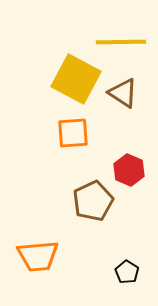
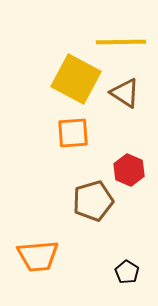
brown triangle: moved 2 px right
brown pentagon: rotated 9 degrees clockwise
